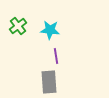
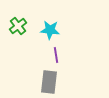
purple line: moved 1 px up
gray rectangle: rotated 10 degrees clockwise
